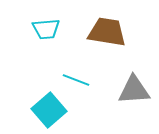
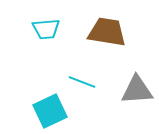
cyan line: moved 6 px right, 2 px down
gray triangle: moved 3 px right
cyan square: moved 1 px right, 1 px down; rotated 16 degrees clockwise
